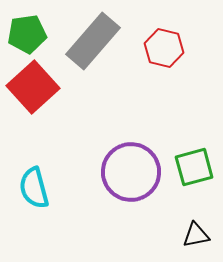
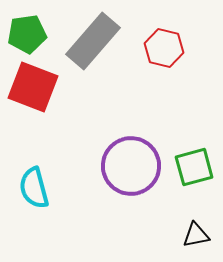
red square: rotated 27 degrees counterclockwise
purple circle: moved 6 px up
